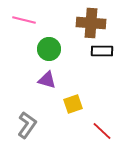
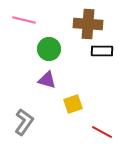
brown cross: moved 3 px left, 1 px down
gray L-shape: moved 3 px left, 3 px up
red line: moved 1 px down; rotated 15 degrees counterclockwise
